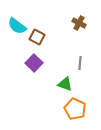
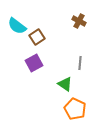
brown cross: moved 2 px up
brown square: rotated 28 degrees clockwise
purple square: rotated 18 degrees clockwise
green triangle: rotated 14 degrees clockwise
